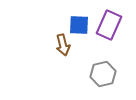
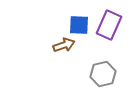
brown arrow: moved 1 px right; rotated 95 degrees counterclockwise
